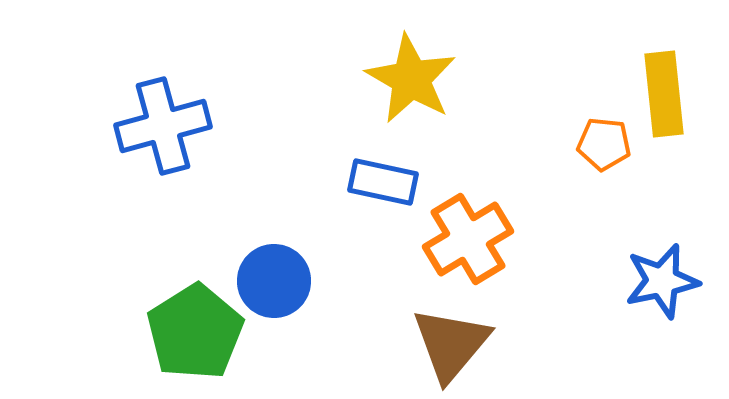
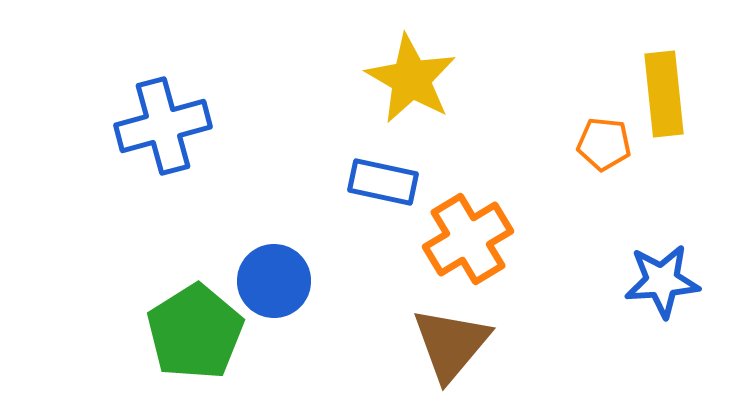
blue star: rotated 8 degrees clockwise
